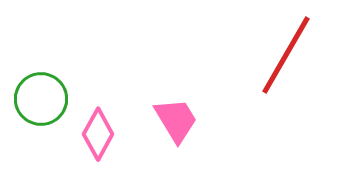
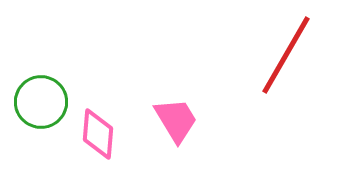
green circle: moved 3 px down
pink diamond: rotated 24 degrees counterclockwise
